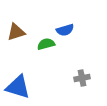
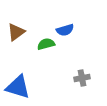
brown triangle: rotated 18 degrees counterclockwise
